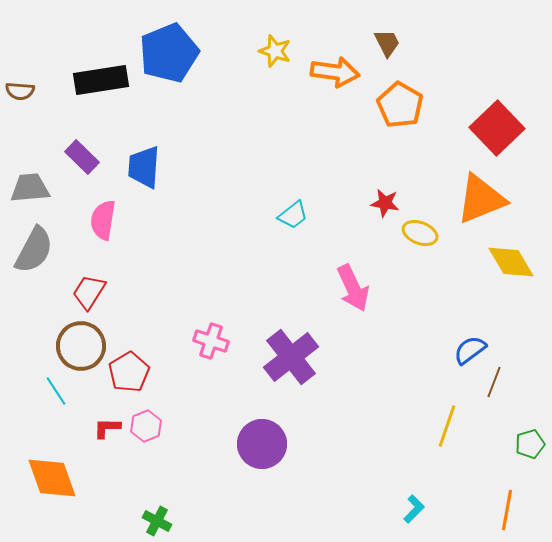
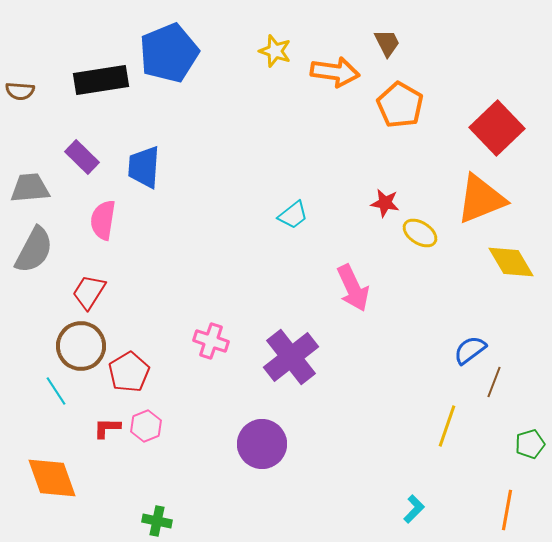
yellow ellipse: rotated 12 degrees clockwise
green cross: rotated 16 degrees counterclockwise
